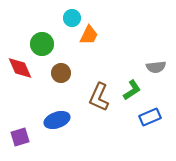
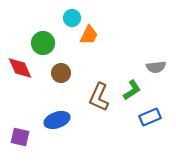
green circle: moved 1 px right, 1 px up
purple square: rotated 30 degrees clockwise
